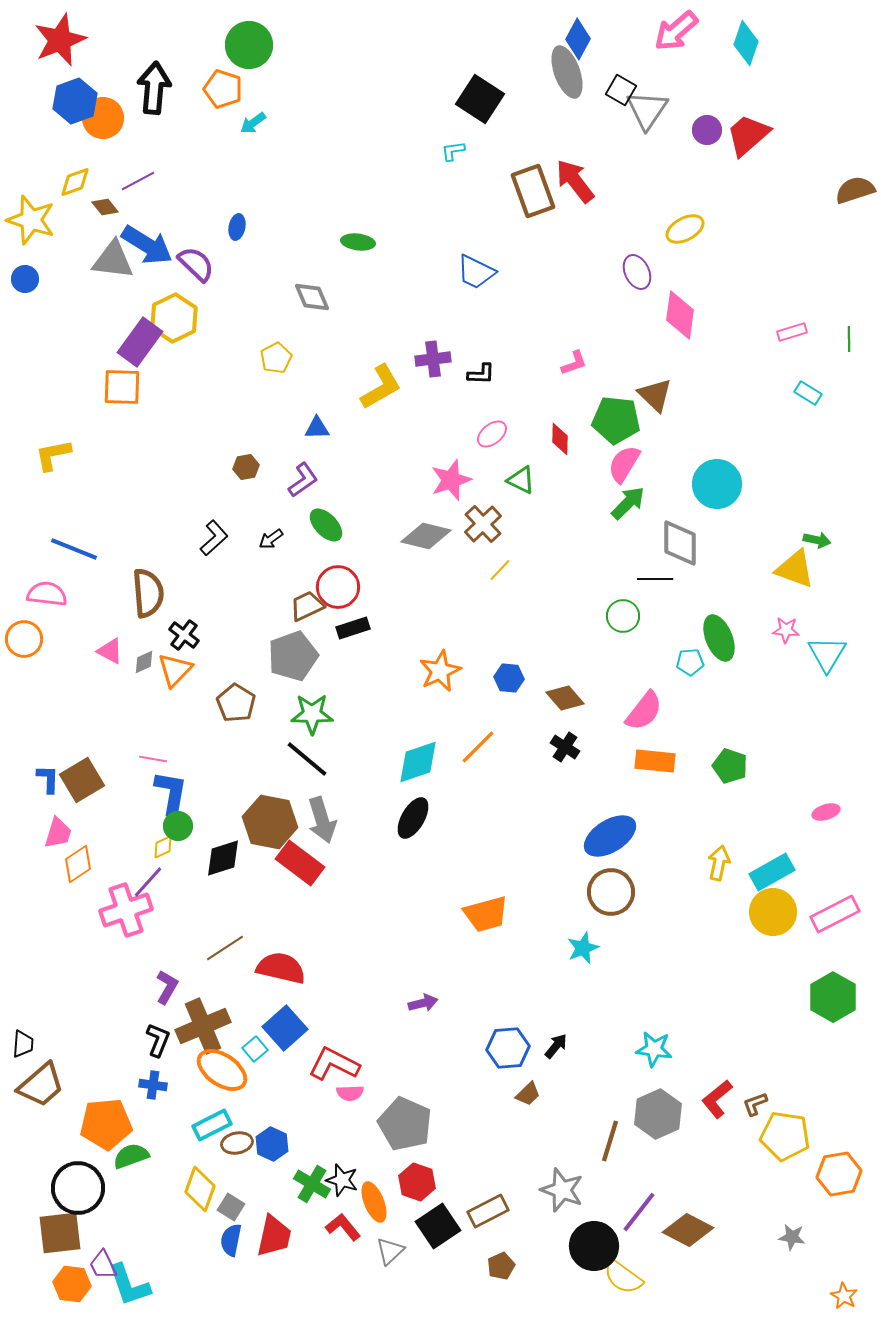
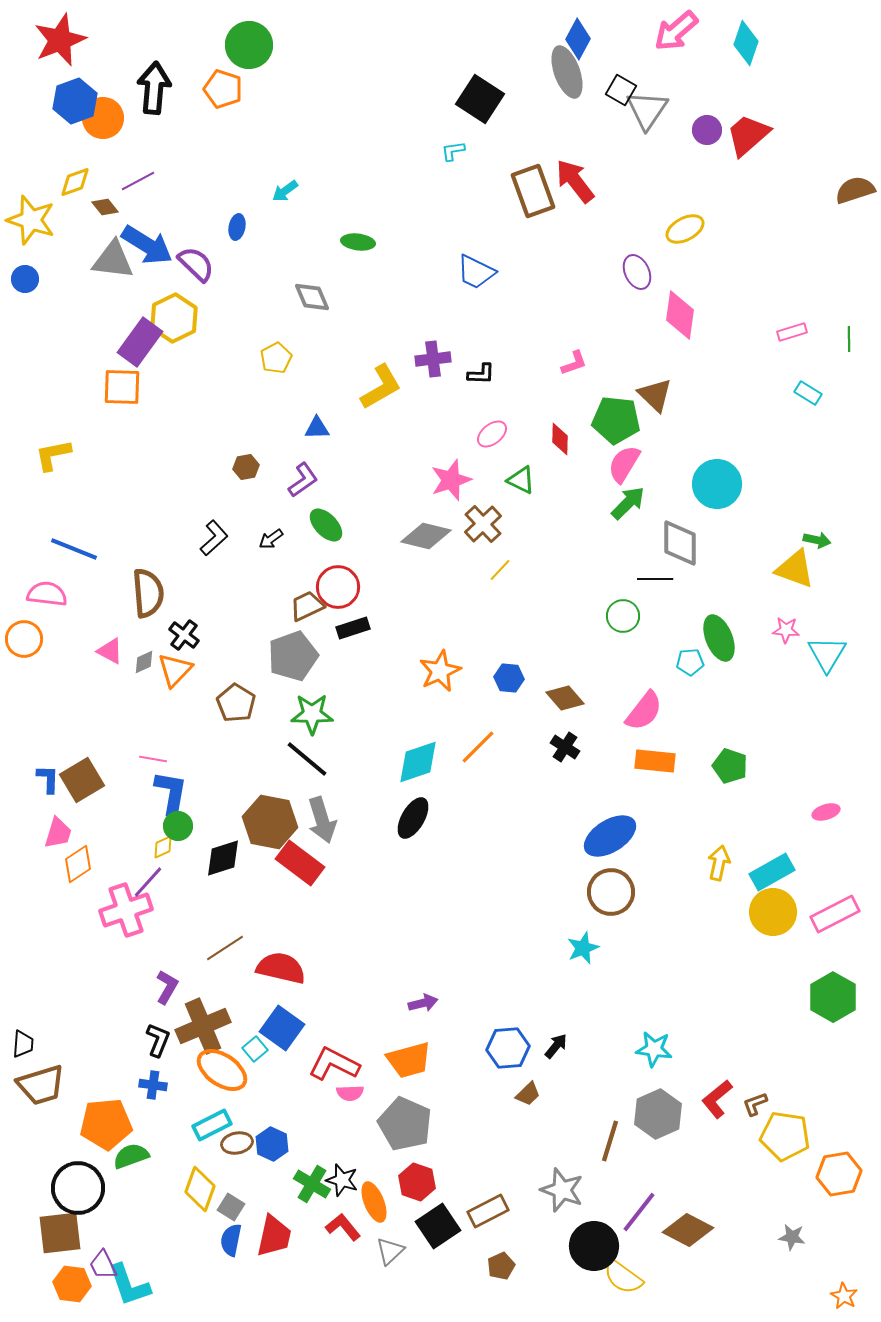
cyan arrow at (253, 123): moved 32 px right, 68 px down
orange trapezoid at (486, 914): moved 77 px left, 146 px down
blue square at (285, 1028): moved 3 px left; rotated 12 degrees counterclockwise
brown trapezoid at (41, 1085): rotated 24 degrees clockwise
